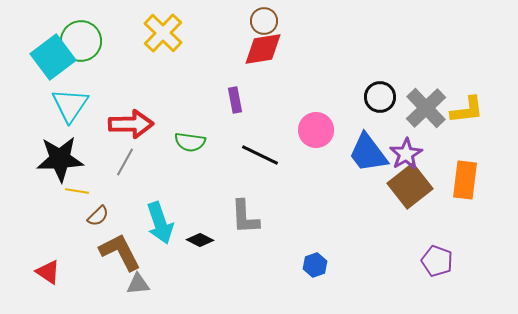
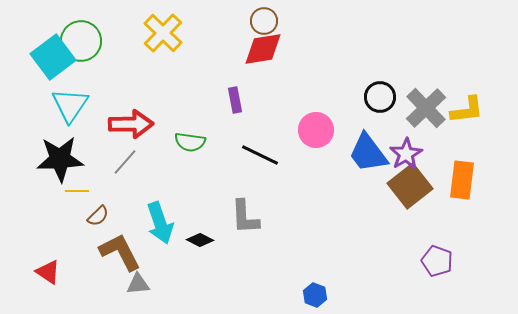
gray line: rotated 12 degrees clockwise
orange rectangle: moved 3 px left
yellow line: rotated 10 degrees counterclockwise
blue hexagon: moved 30 px down; rotated 20 degrees counterclockwise
